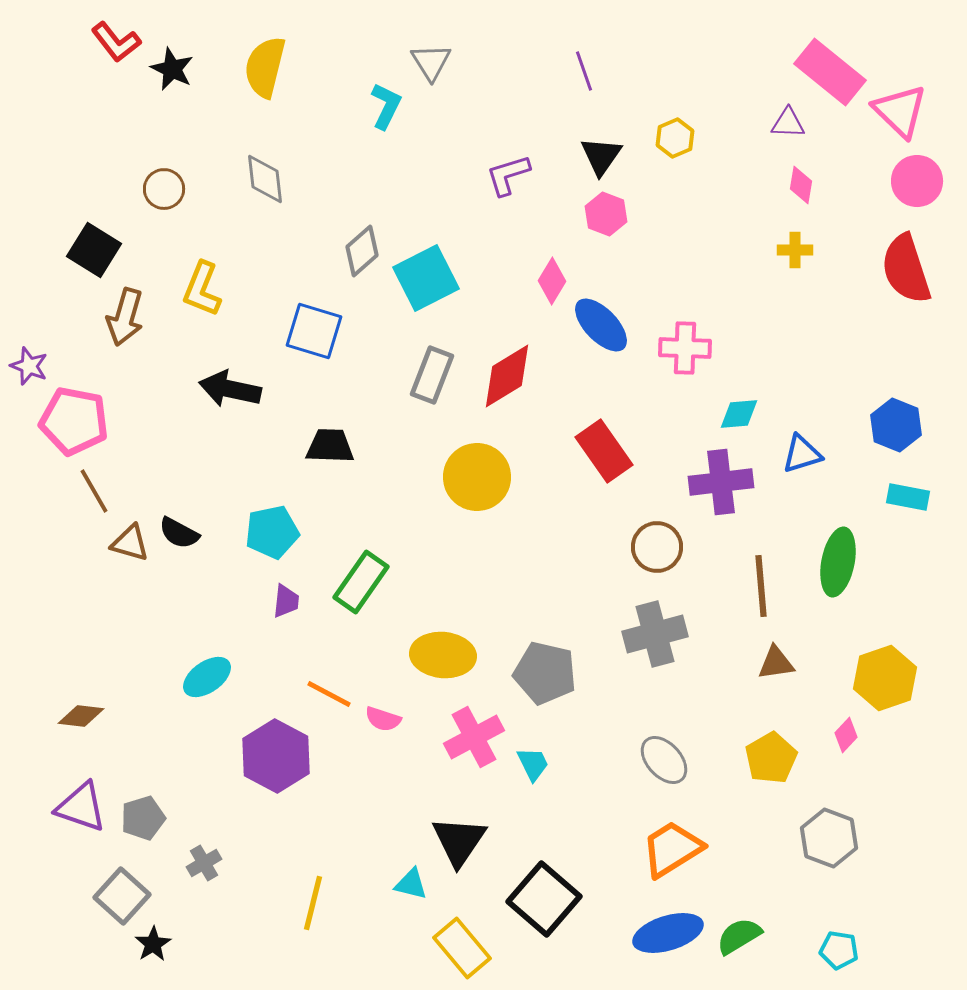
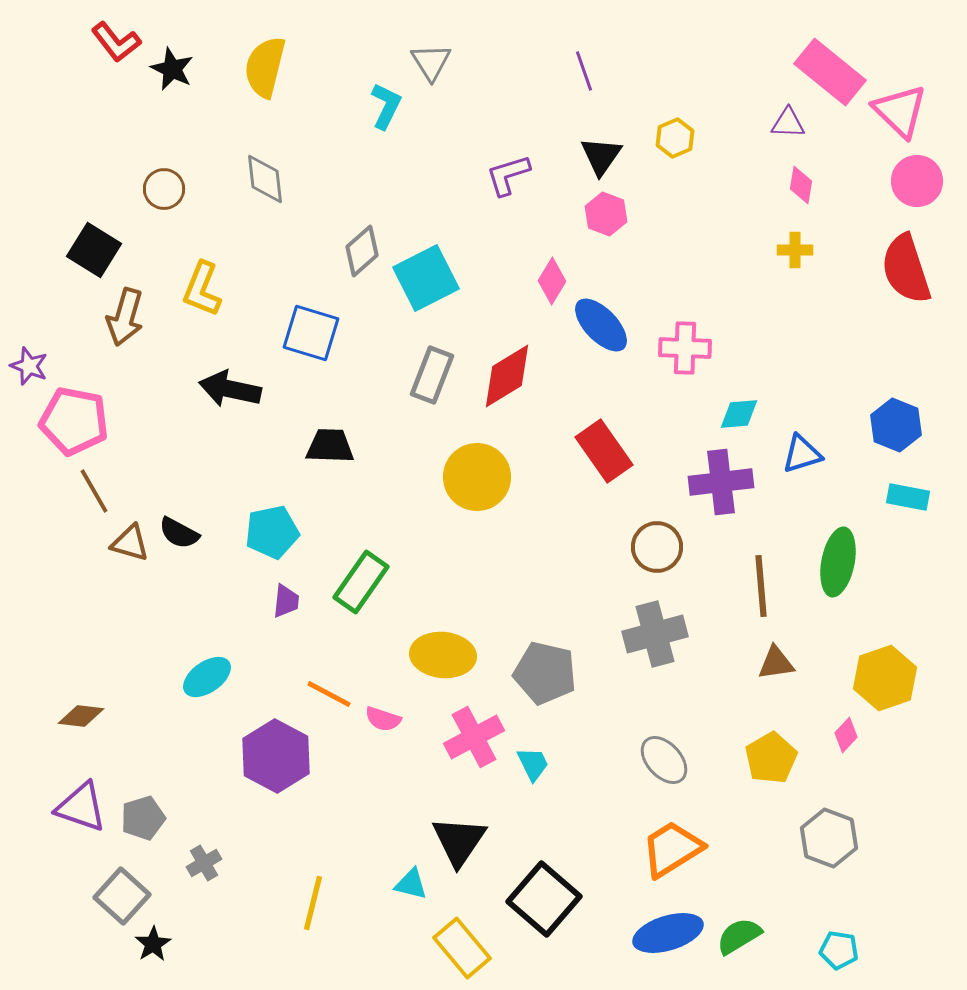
blue square at (314, 331): moved 3 px left, 2 px down
